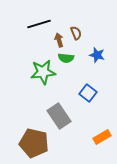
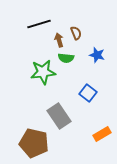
orange rectangle: moved 3 px up
